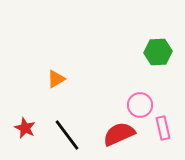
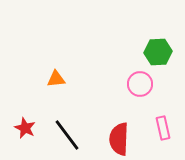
orange triangle: rotated 24 degrees clockwise
pink circle: moved 21 px up
red semicircle: moved 5 px down; rotated 64 degrees counterclockwise
